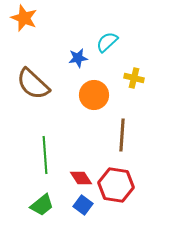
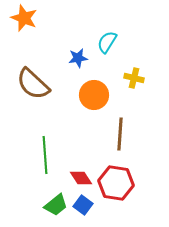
cyan semicircle: rotated 15 degrees counterclockwise
brown line: moved 2 px left, 1 px up
red hexagon: moved 2 px up
green trapezoid: moved 14 px right
